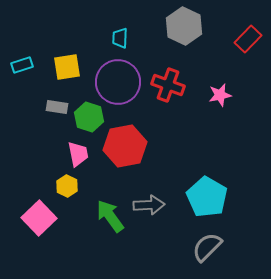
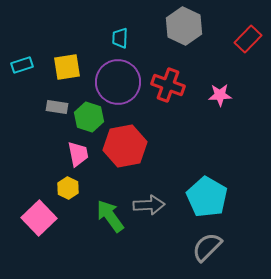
pink star: rotated 10 degrees clockwise
yellow hexagon: moved 1 px right, 2 px down
